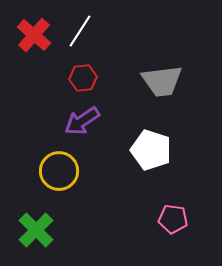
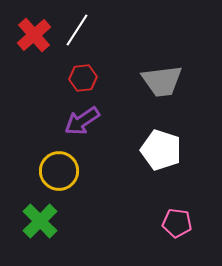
white line: moved 3 px left, 1 px up
red cross: rotated 8 degrees clockwise
white pentagon: moved 10 px right
pink pentagon: moved 4 px right, 4 px down
green cross: moved 4 px right, 9 px up
